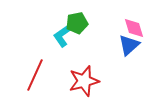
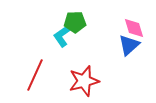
green pentagon: moved 2 px left, 1 px up; rotated 10 degrees clockwise
